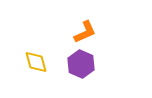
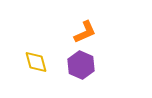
purple hexagon: moved 1 px down
